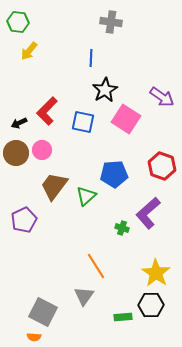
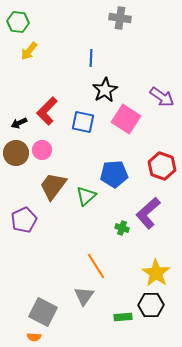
gray cross: moved 9 px right, 4 px up
brown trapezoid: moved 1 px left
